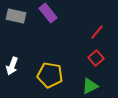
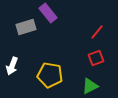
gray rectangle: moved 10 px right, 11 px down; rotated 30 degrees counterclockwise
red square: rotated 21 degrees clockwise
